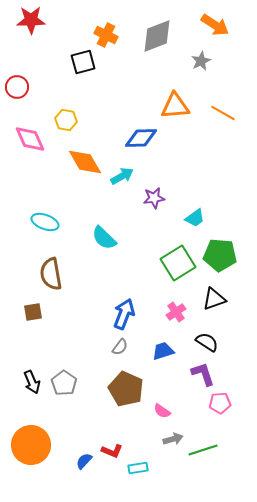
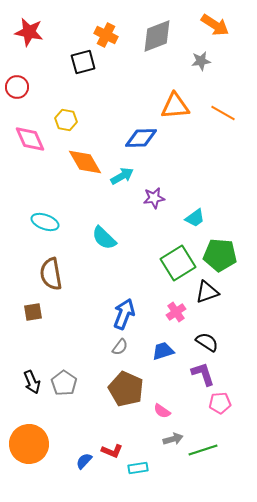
red star: moved 2 px left, 12 px down; rotated 12 degrees clockwise
gray star: rotated 18 degrees clockwise
black triangle: moved 7 px left, 7 px up
orange circle: moved 2 px left, 1 px up
